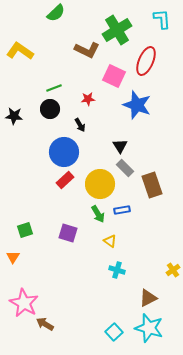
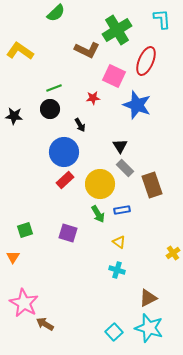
red star: moved 5 px right, 1 px up
yellow triangle: moved 9 px right, 1 px down
yellow cross: moved 17 px up
